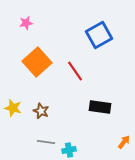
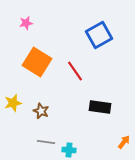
orange square: rotated 16 degrees counterclockwise
yellow star: moved 5 px up; rotated 30 degrees counterclockwise
cyan cross: rotated 16 degrees clockwise
